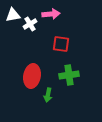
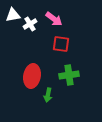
pink arrow: moved 3 px right, 5 px down; rotated 42 degrees clockwise
